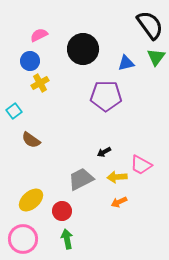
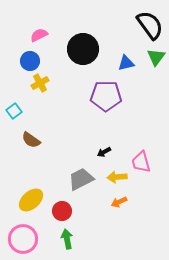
pink trapezoid: moved 3 px up; rotated 45 degrees clockwise
